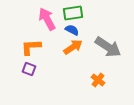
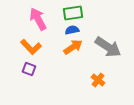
pink arrow: moved 9 px left
blue semicircle: rotated 40 degrees counterclockwise
orange L-shape: rotated 130 degrees counterclockwise
